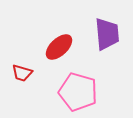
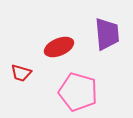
red ellipse: rotated 20 degrees clockwise
red trapezoid: moved 1 px left
